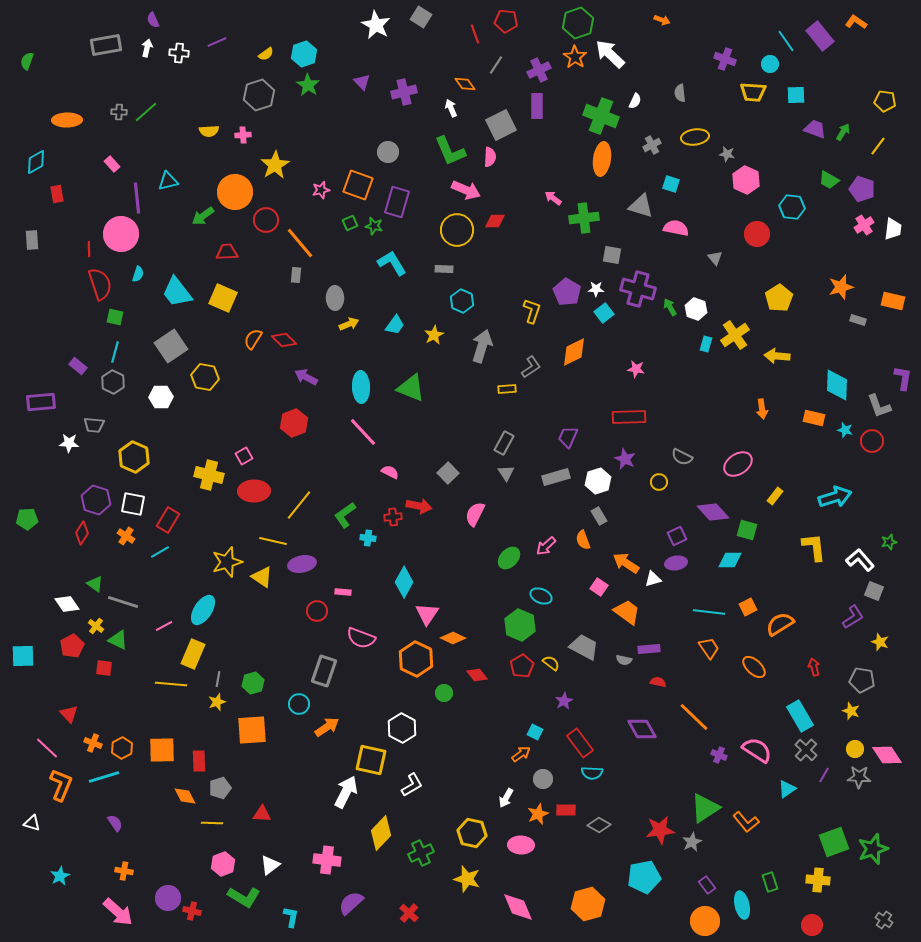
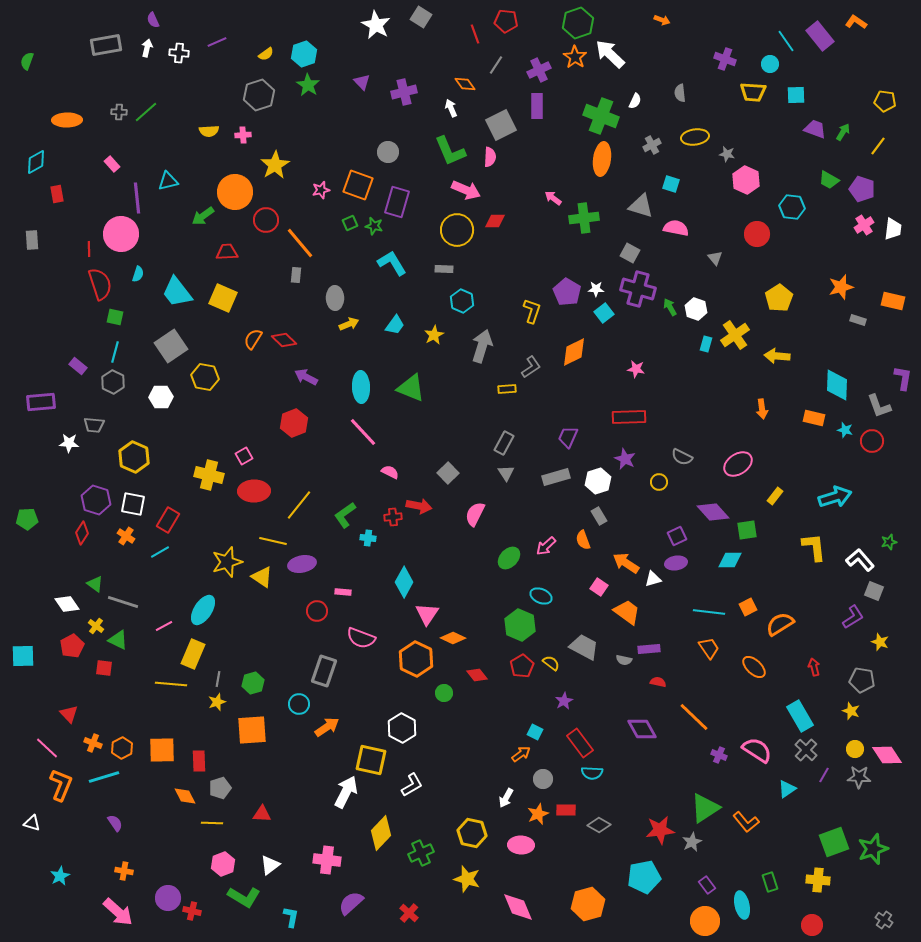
gray square at (612, 255): moved 18 px right, 2 px up; rotated 18 degrees clockwise
green square at (747, 530): rotated 25 degrees counterclockwise
